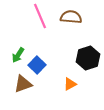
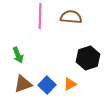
pink line: rotated 25 degrees clockwise
green arrow: rotated 56 degrees counterclockwise
blue square: moved 10 px right, 20 px down
